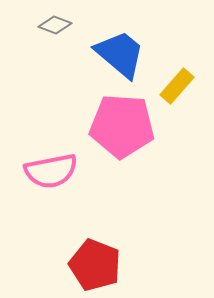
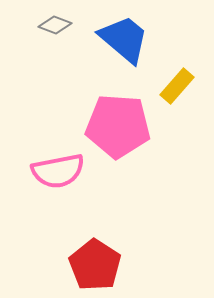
blue trapezoid: moved 4 px right, 15 px up
pink pentagon: moved 4 px left
pink semicircle: moved 7 px right
red pentagon: rotated 12 degrees clockwise
